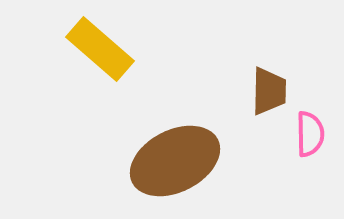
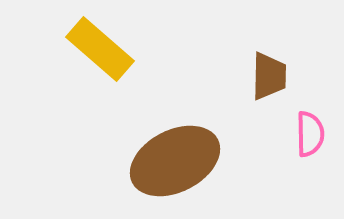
brown trapezoid: moved 15 px up
